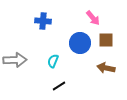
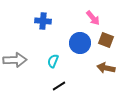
brown square: rotated 21 degrees clockwise
